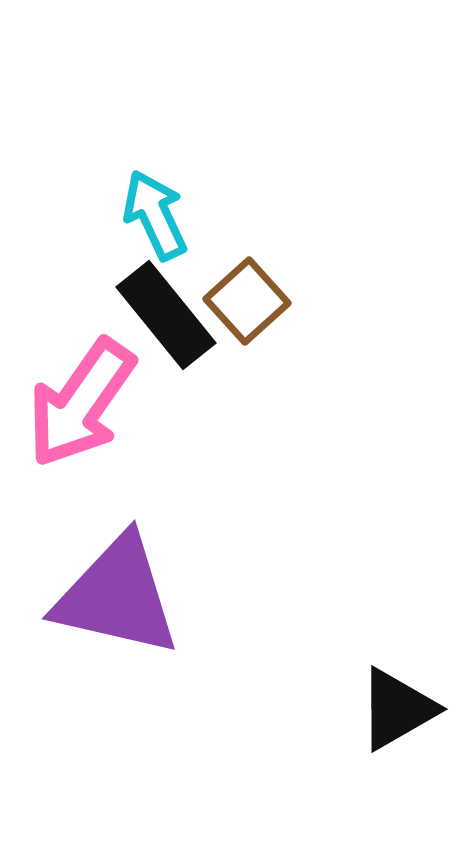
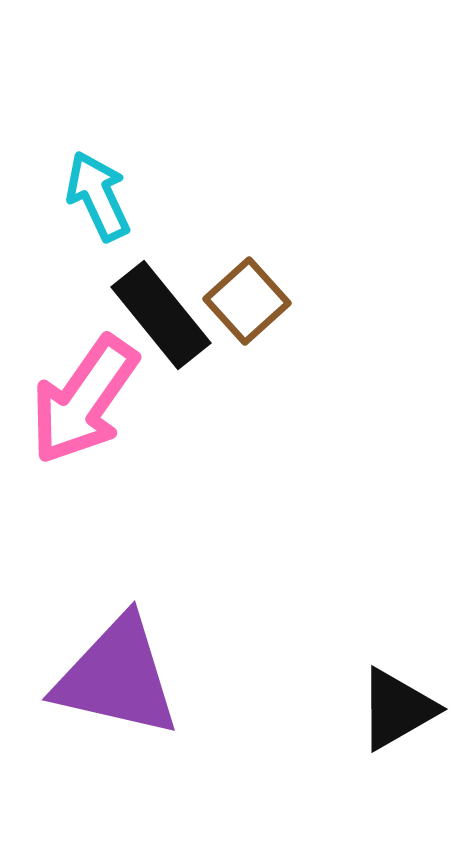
cyan arrow: moved 57 px left, 19 px up
black rectangle: moved 5 px left
pink arrow: moved 3 px right, 3 px up
purple triangle: moved 81 px down
